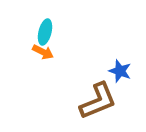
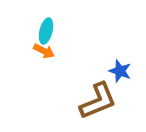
cyan ellipse: moved 1 px right, 1 px up
orange arrow: moved 1 px right, 1 px up
